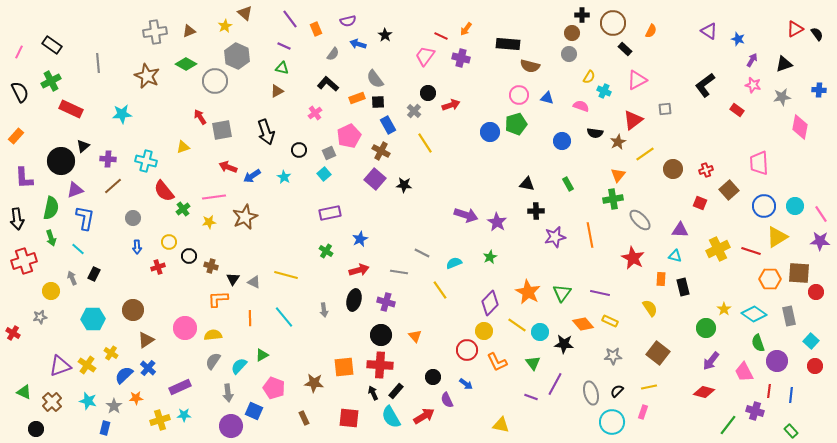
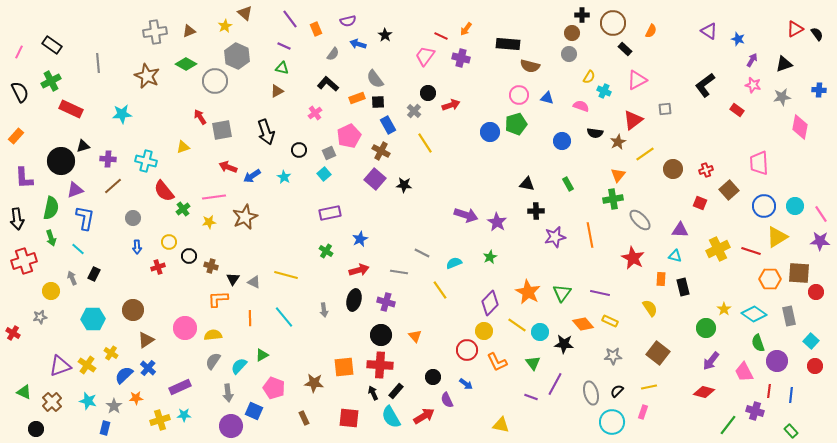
black triangle at (83, 146): rotated 24 degrees clockwise
